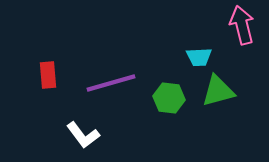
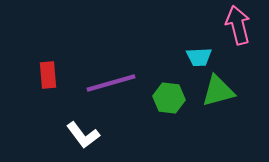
pink arrow: moved 4 px left
